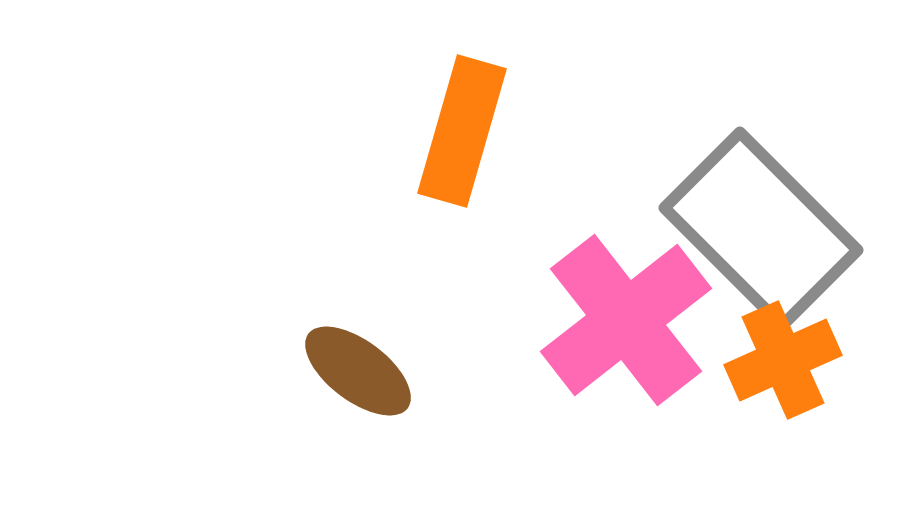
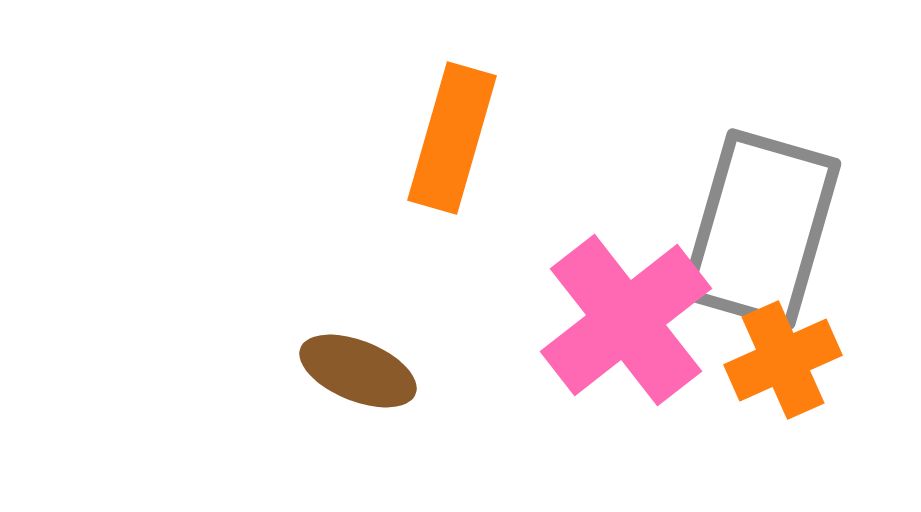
orange rectangle: moved 10 px left, 7 px down
gray rectangle: rotated 61 degrees clockwise
brown ellipse: rotated 15 degrees counterclockwise
